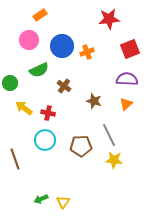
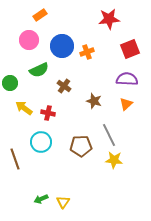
cyan circle: moved 4 px left, 2 px down
